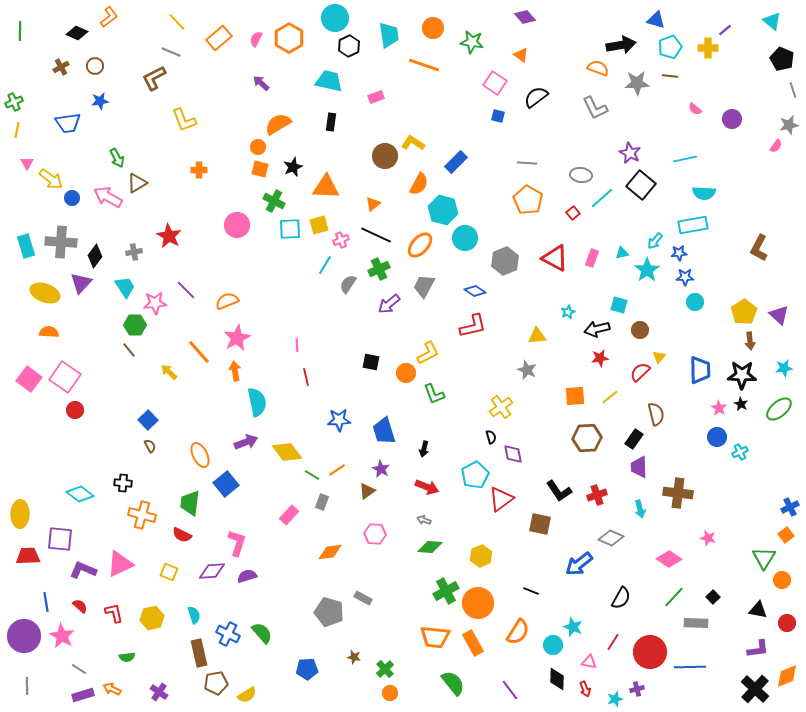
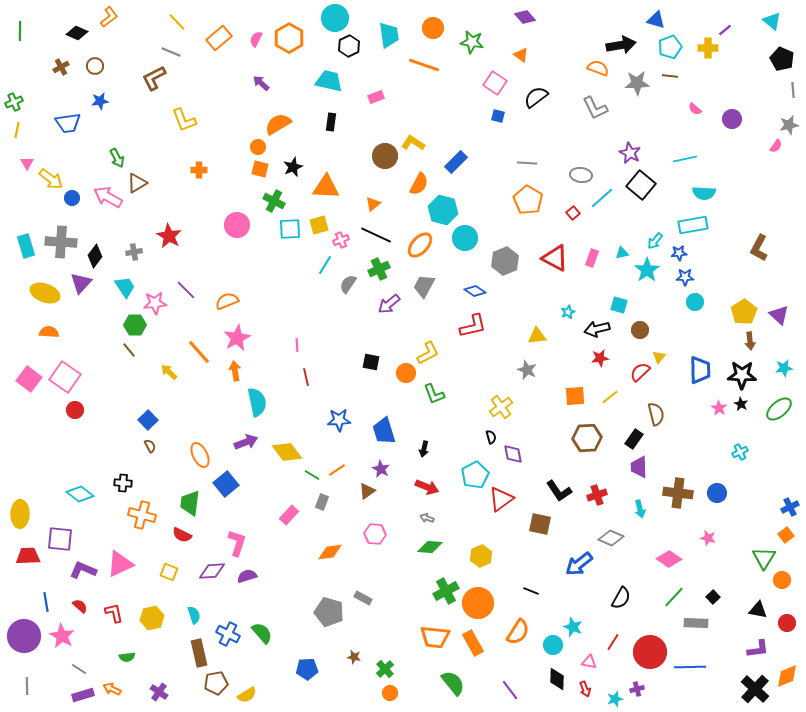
gray line at (793, 90): rotated 14 degrees clockwise
blue circle at (717, 437): moved 56 px down
gray arrow at (424, 520): moved 3 px right, 2 px up
